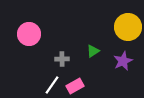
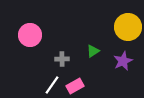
pink circle: moved 1 px right, 1 px down
